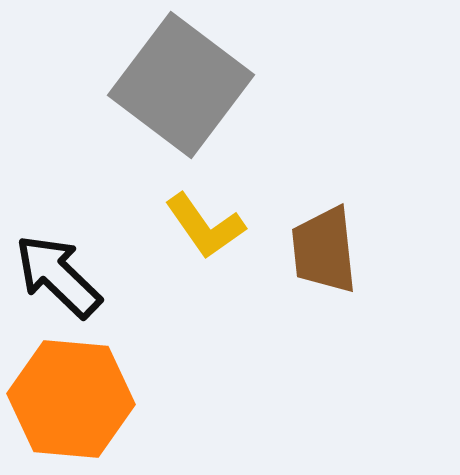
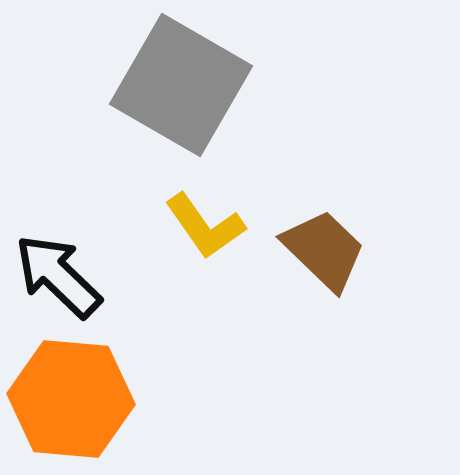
gray square: rotated 7 degrees counterclockwise
brown trapezoid: rotated 140 degrees clockwise
